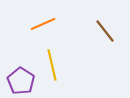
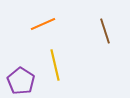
brown line: rotated 20 degrees clockwise
yellow line: moved 3 px right
